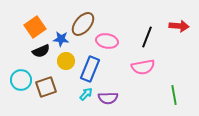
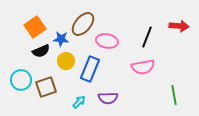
cyan arrow: moved 7 px left, 8 px down
